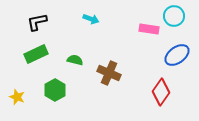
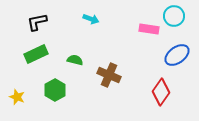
brown cross: moved 2 px down
